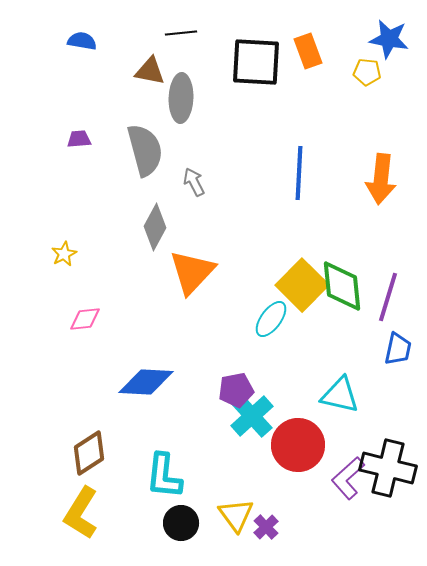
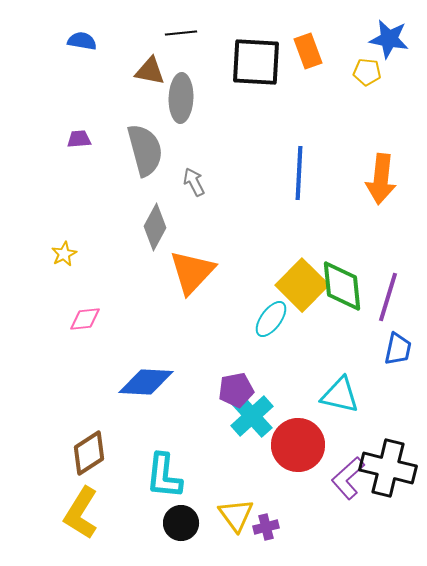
purple cross: rotated 30 degrees clockwise
